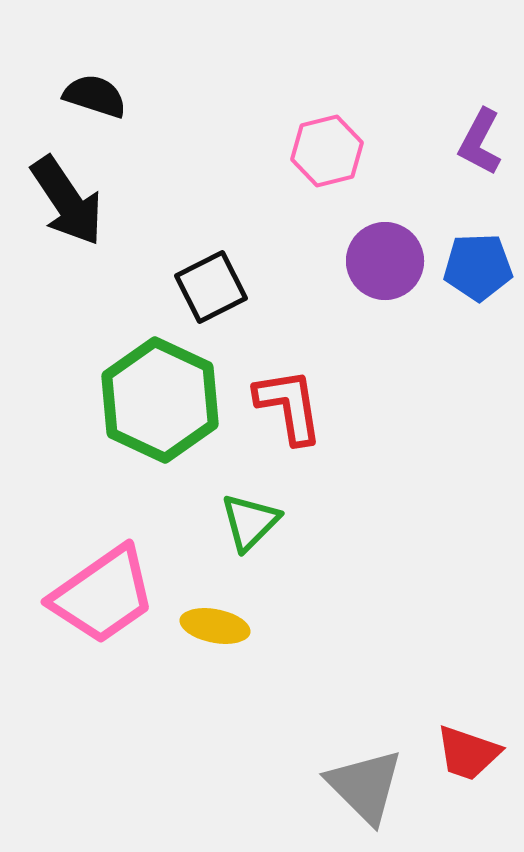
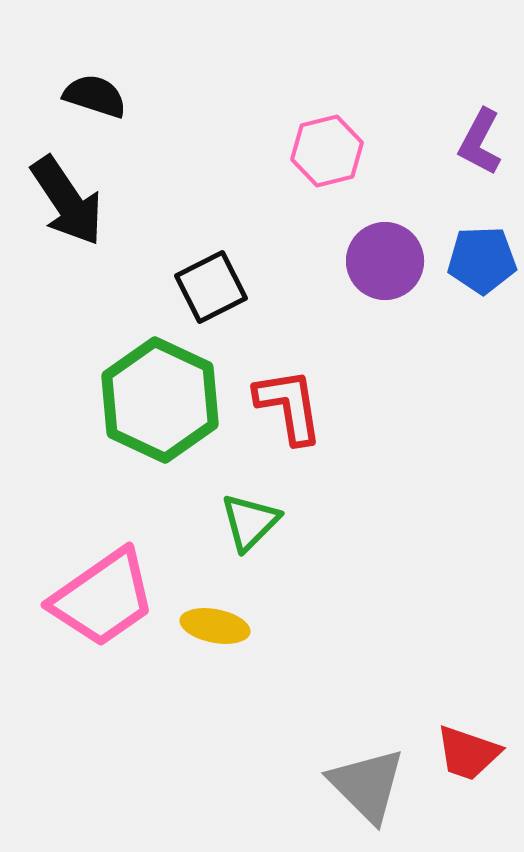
blue pentagon: moved 4 px right, 7 px up
pink trapezoid: moved 3 px down
gray triangle: moved 2 px right, 1 px up
